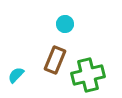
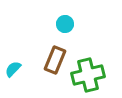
cyan semicircle: moved 3 px left, 6 px up
